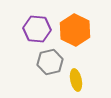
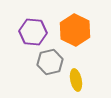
purple hexagon: moved 4 px left, 3 px down
